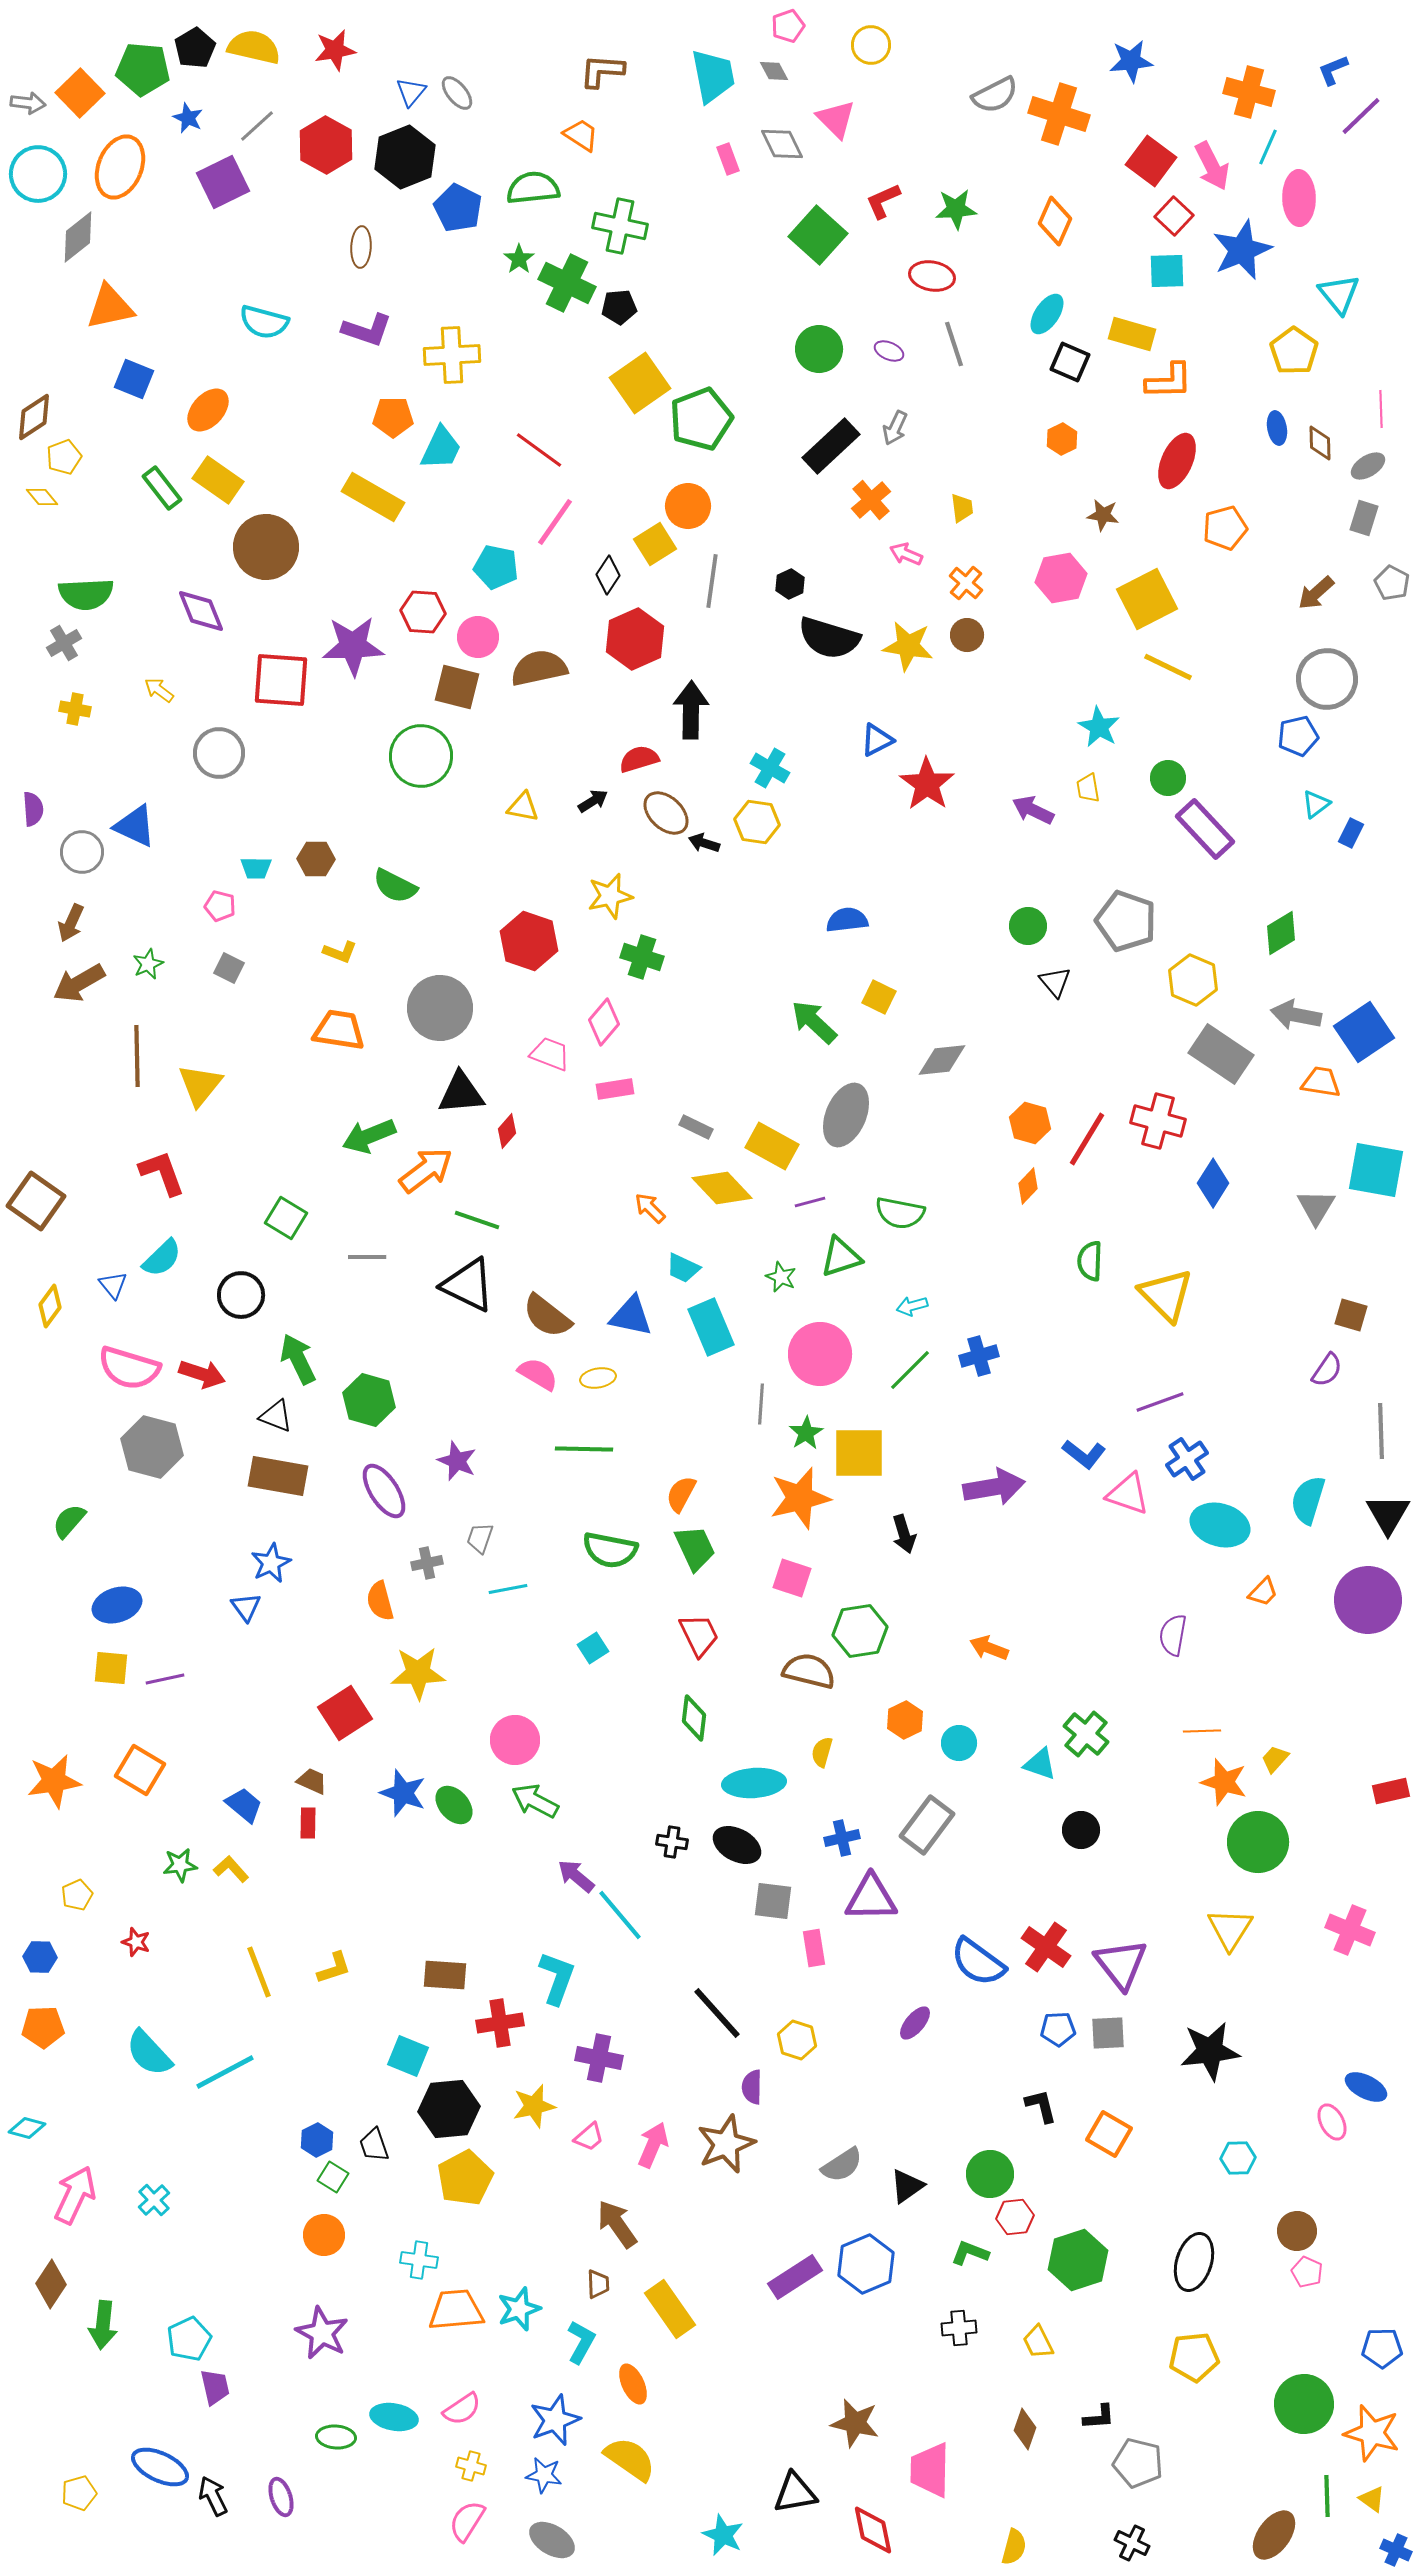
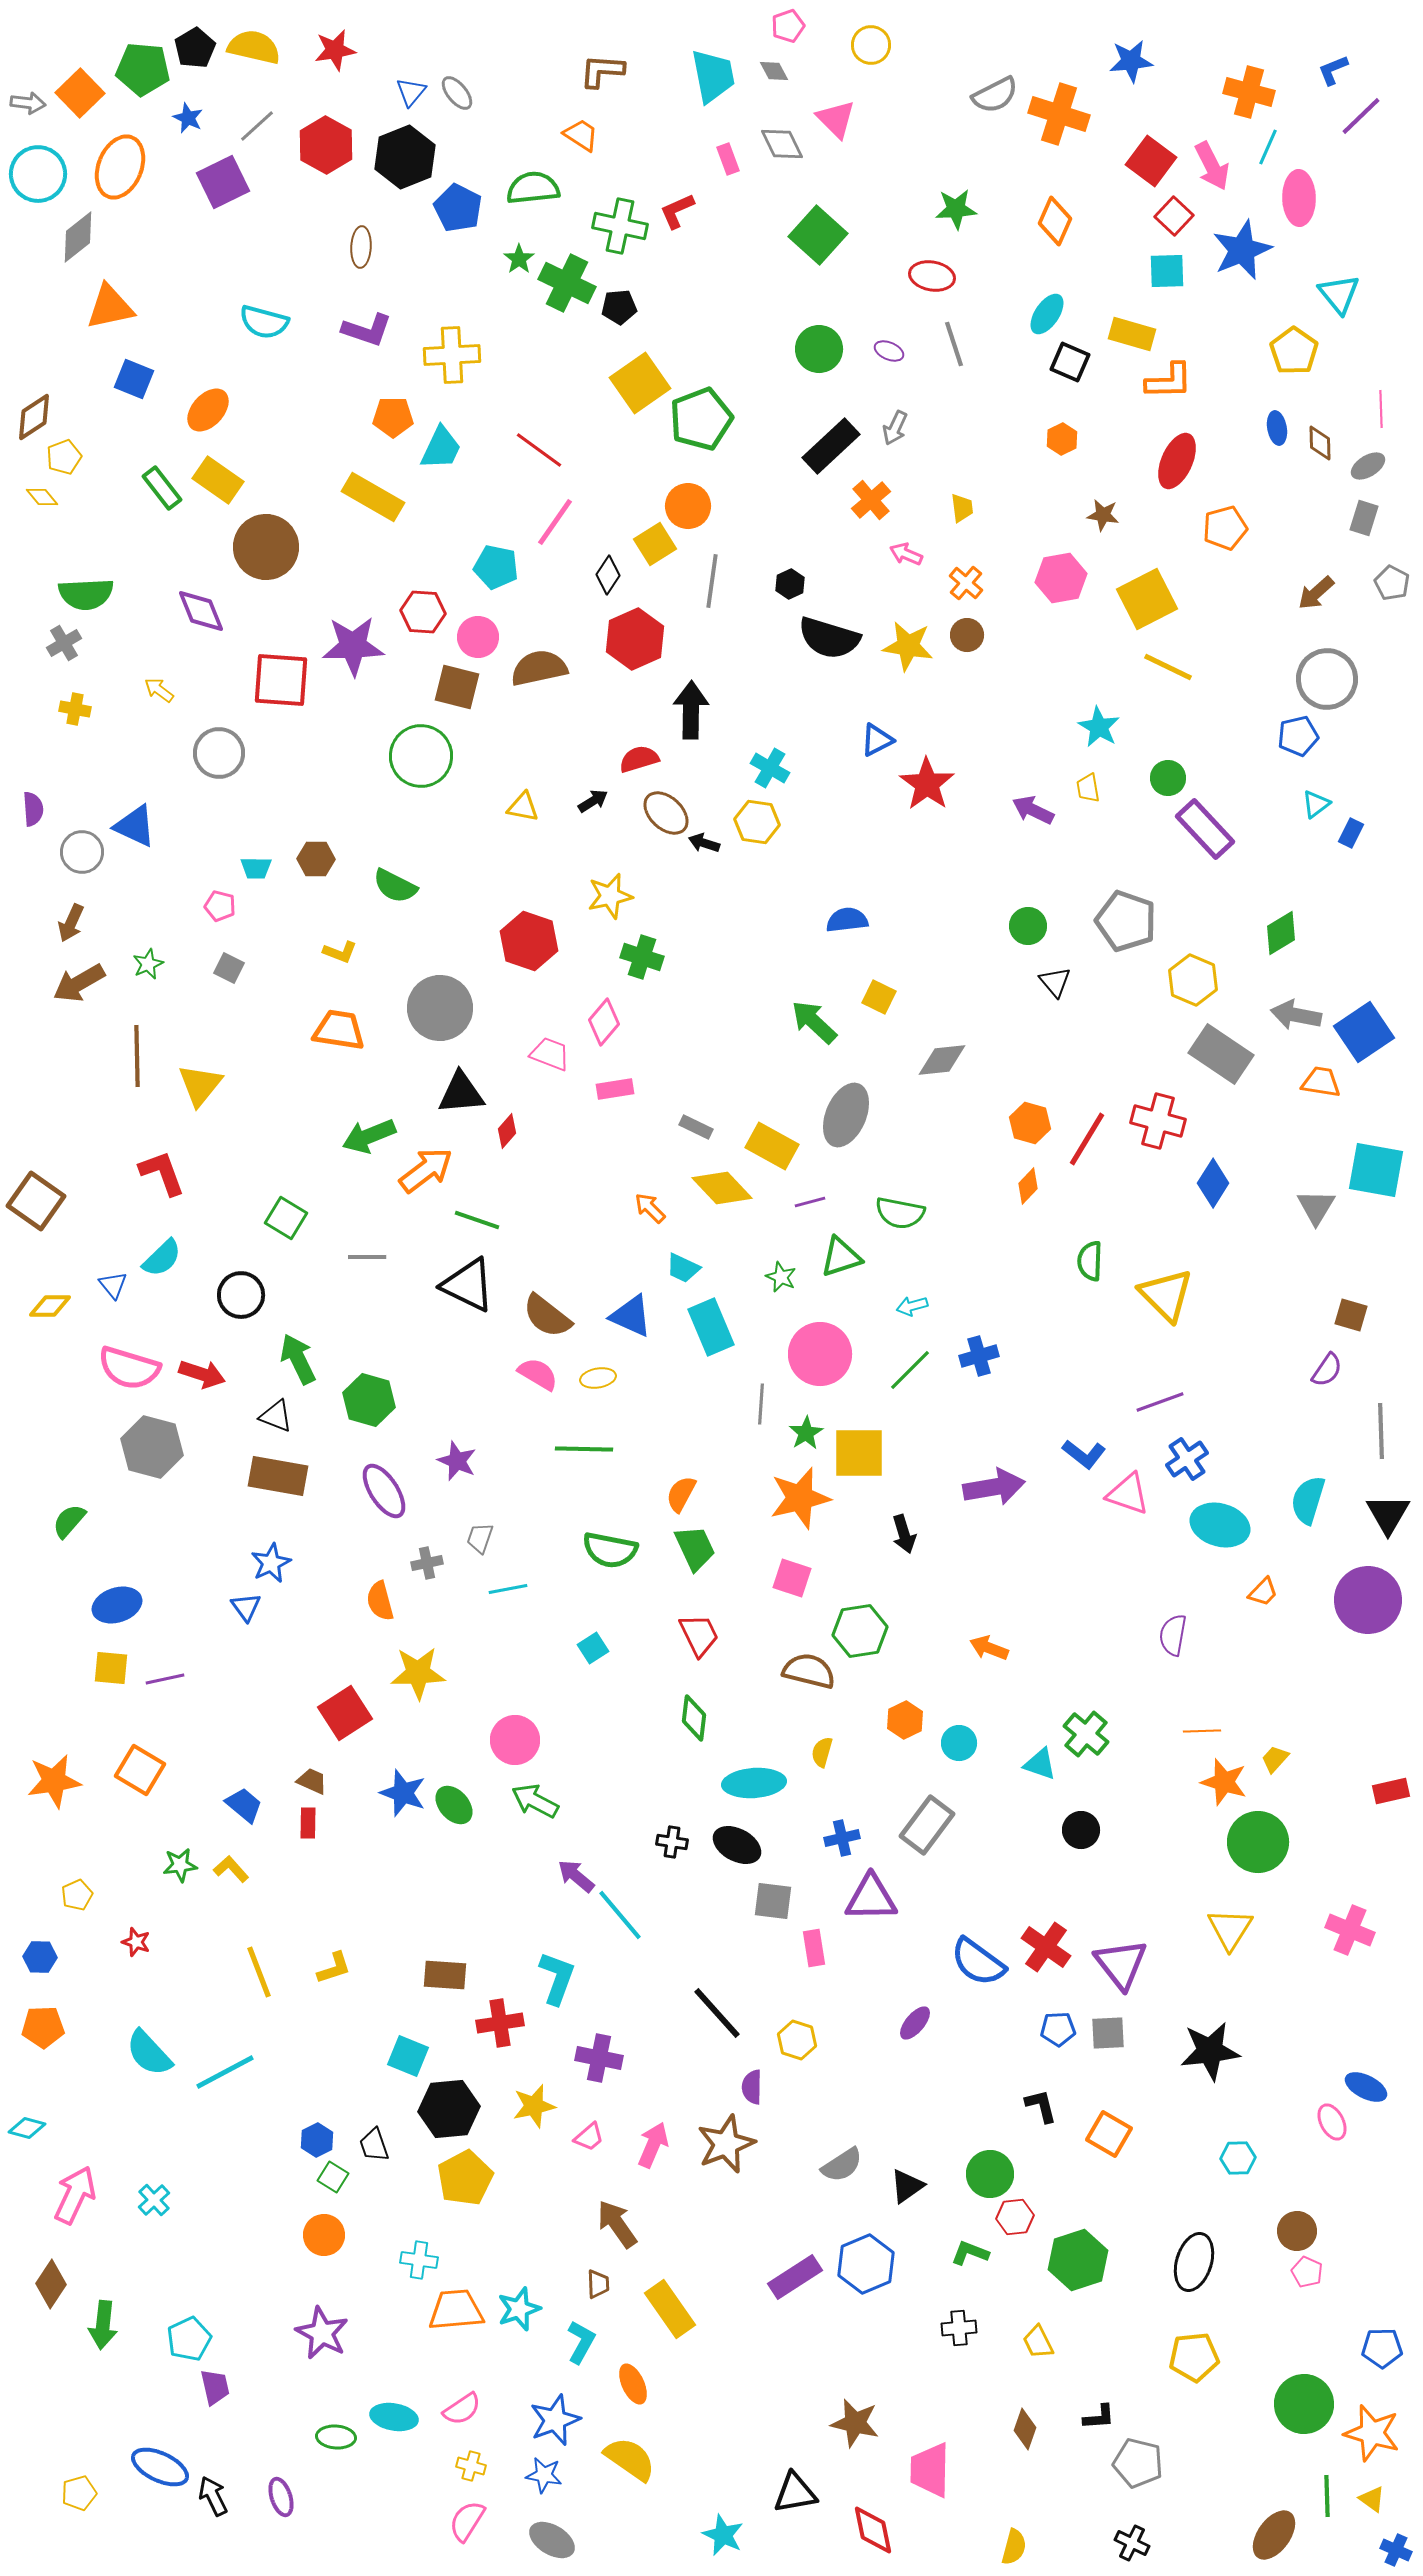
red L-shape at (883, 201): moved 206 px left, 10 px down
yellow diamond at (50, 1306): rotated 54 degrees clockwise
blue triangle at (631, 1316): rotated 12 degrees clockwise
